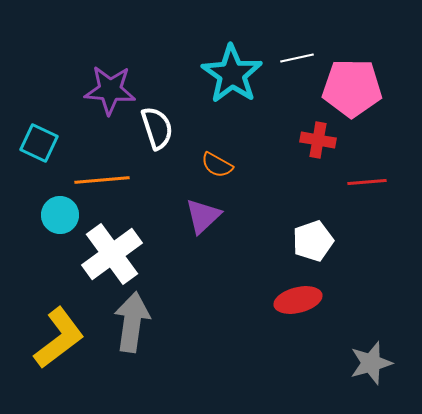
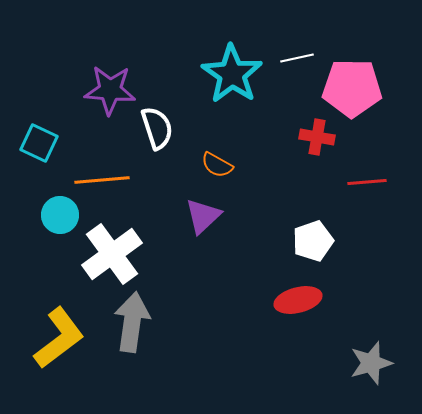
red cross: moved 1 px left, 3 px up
